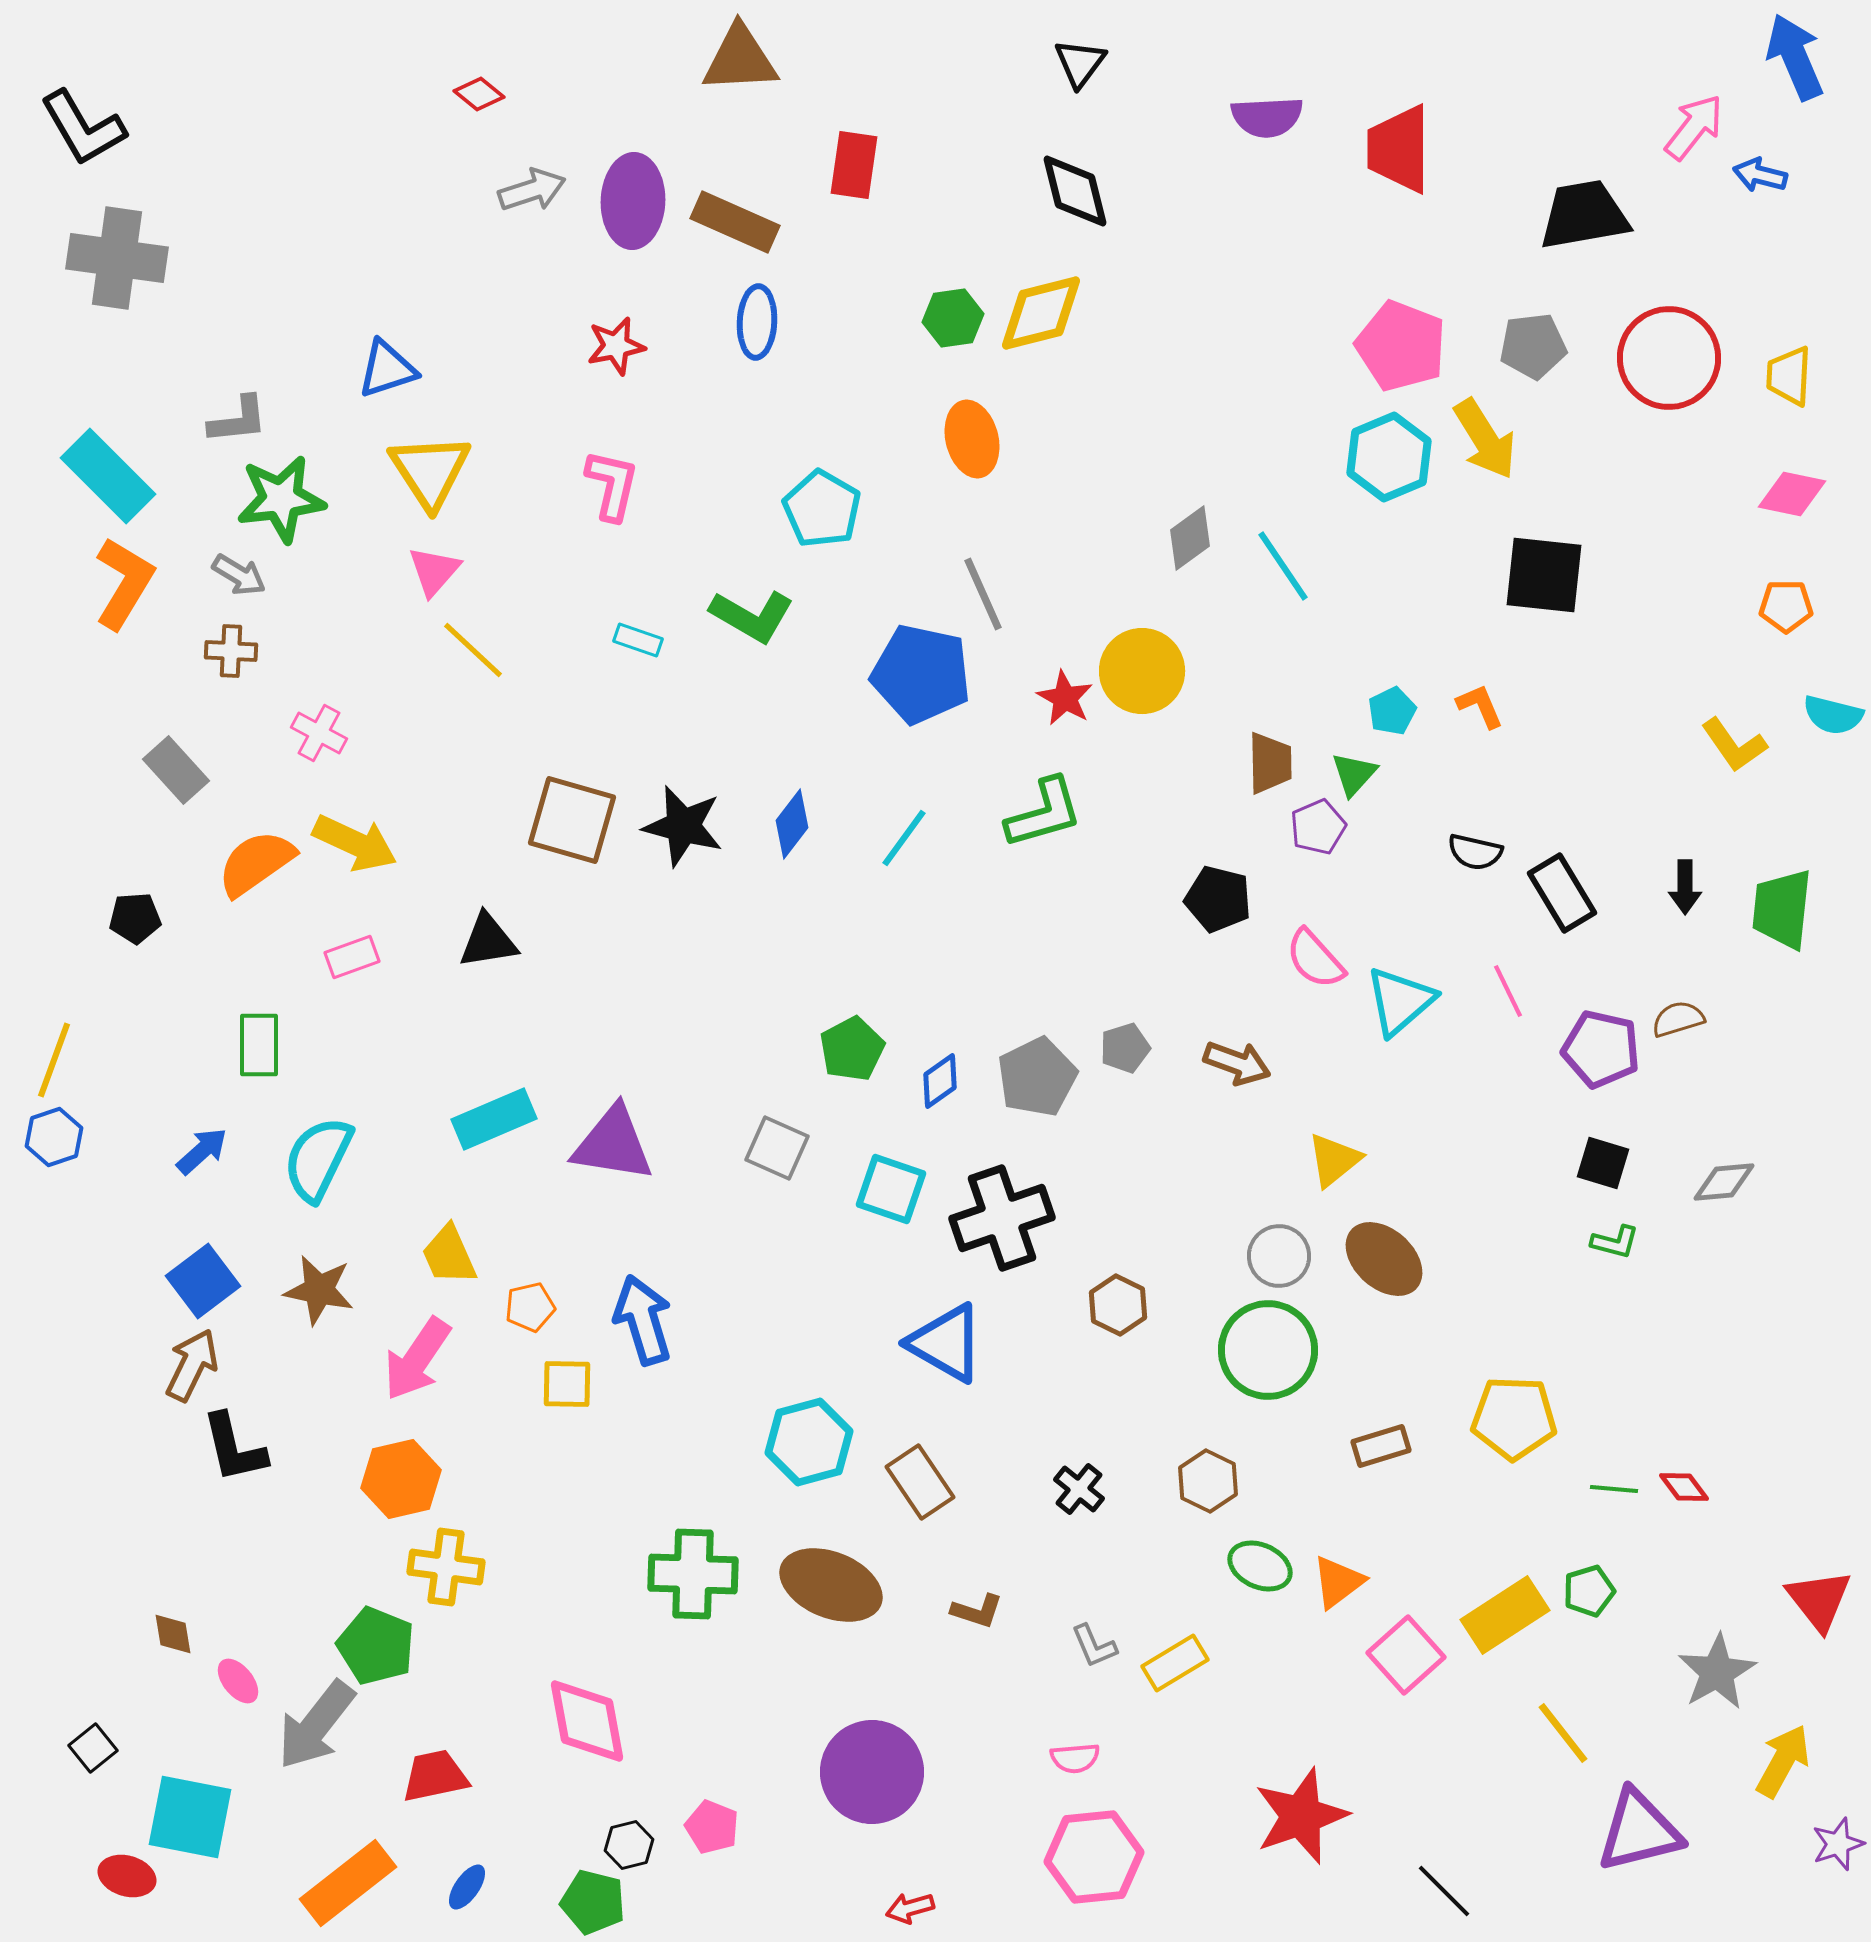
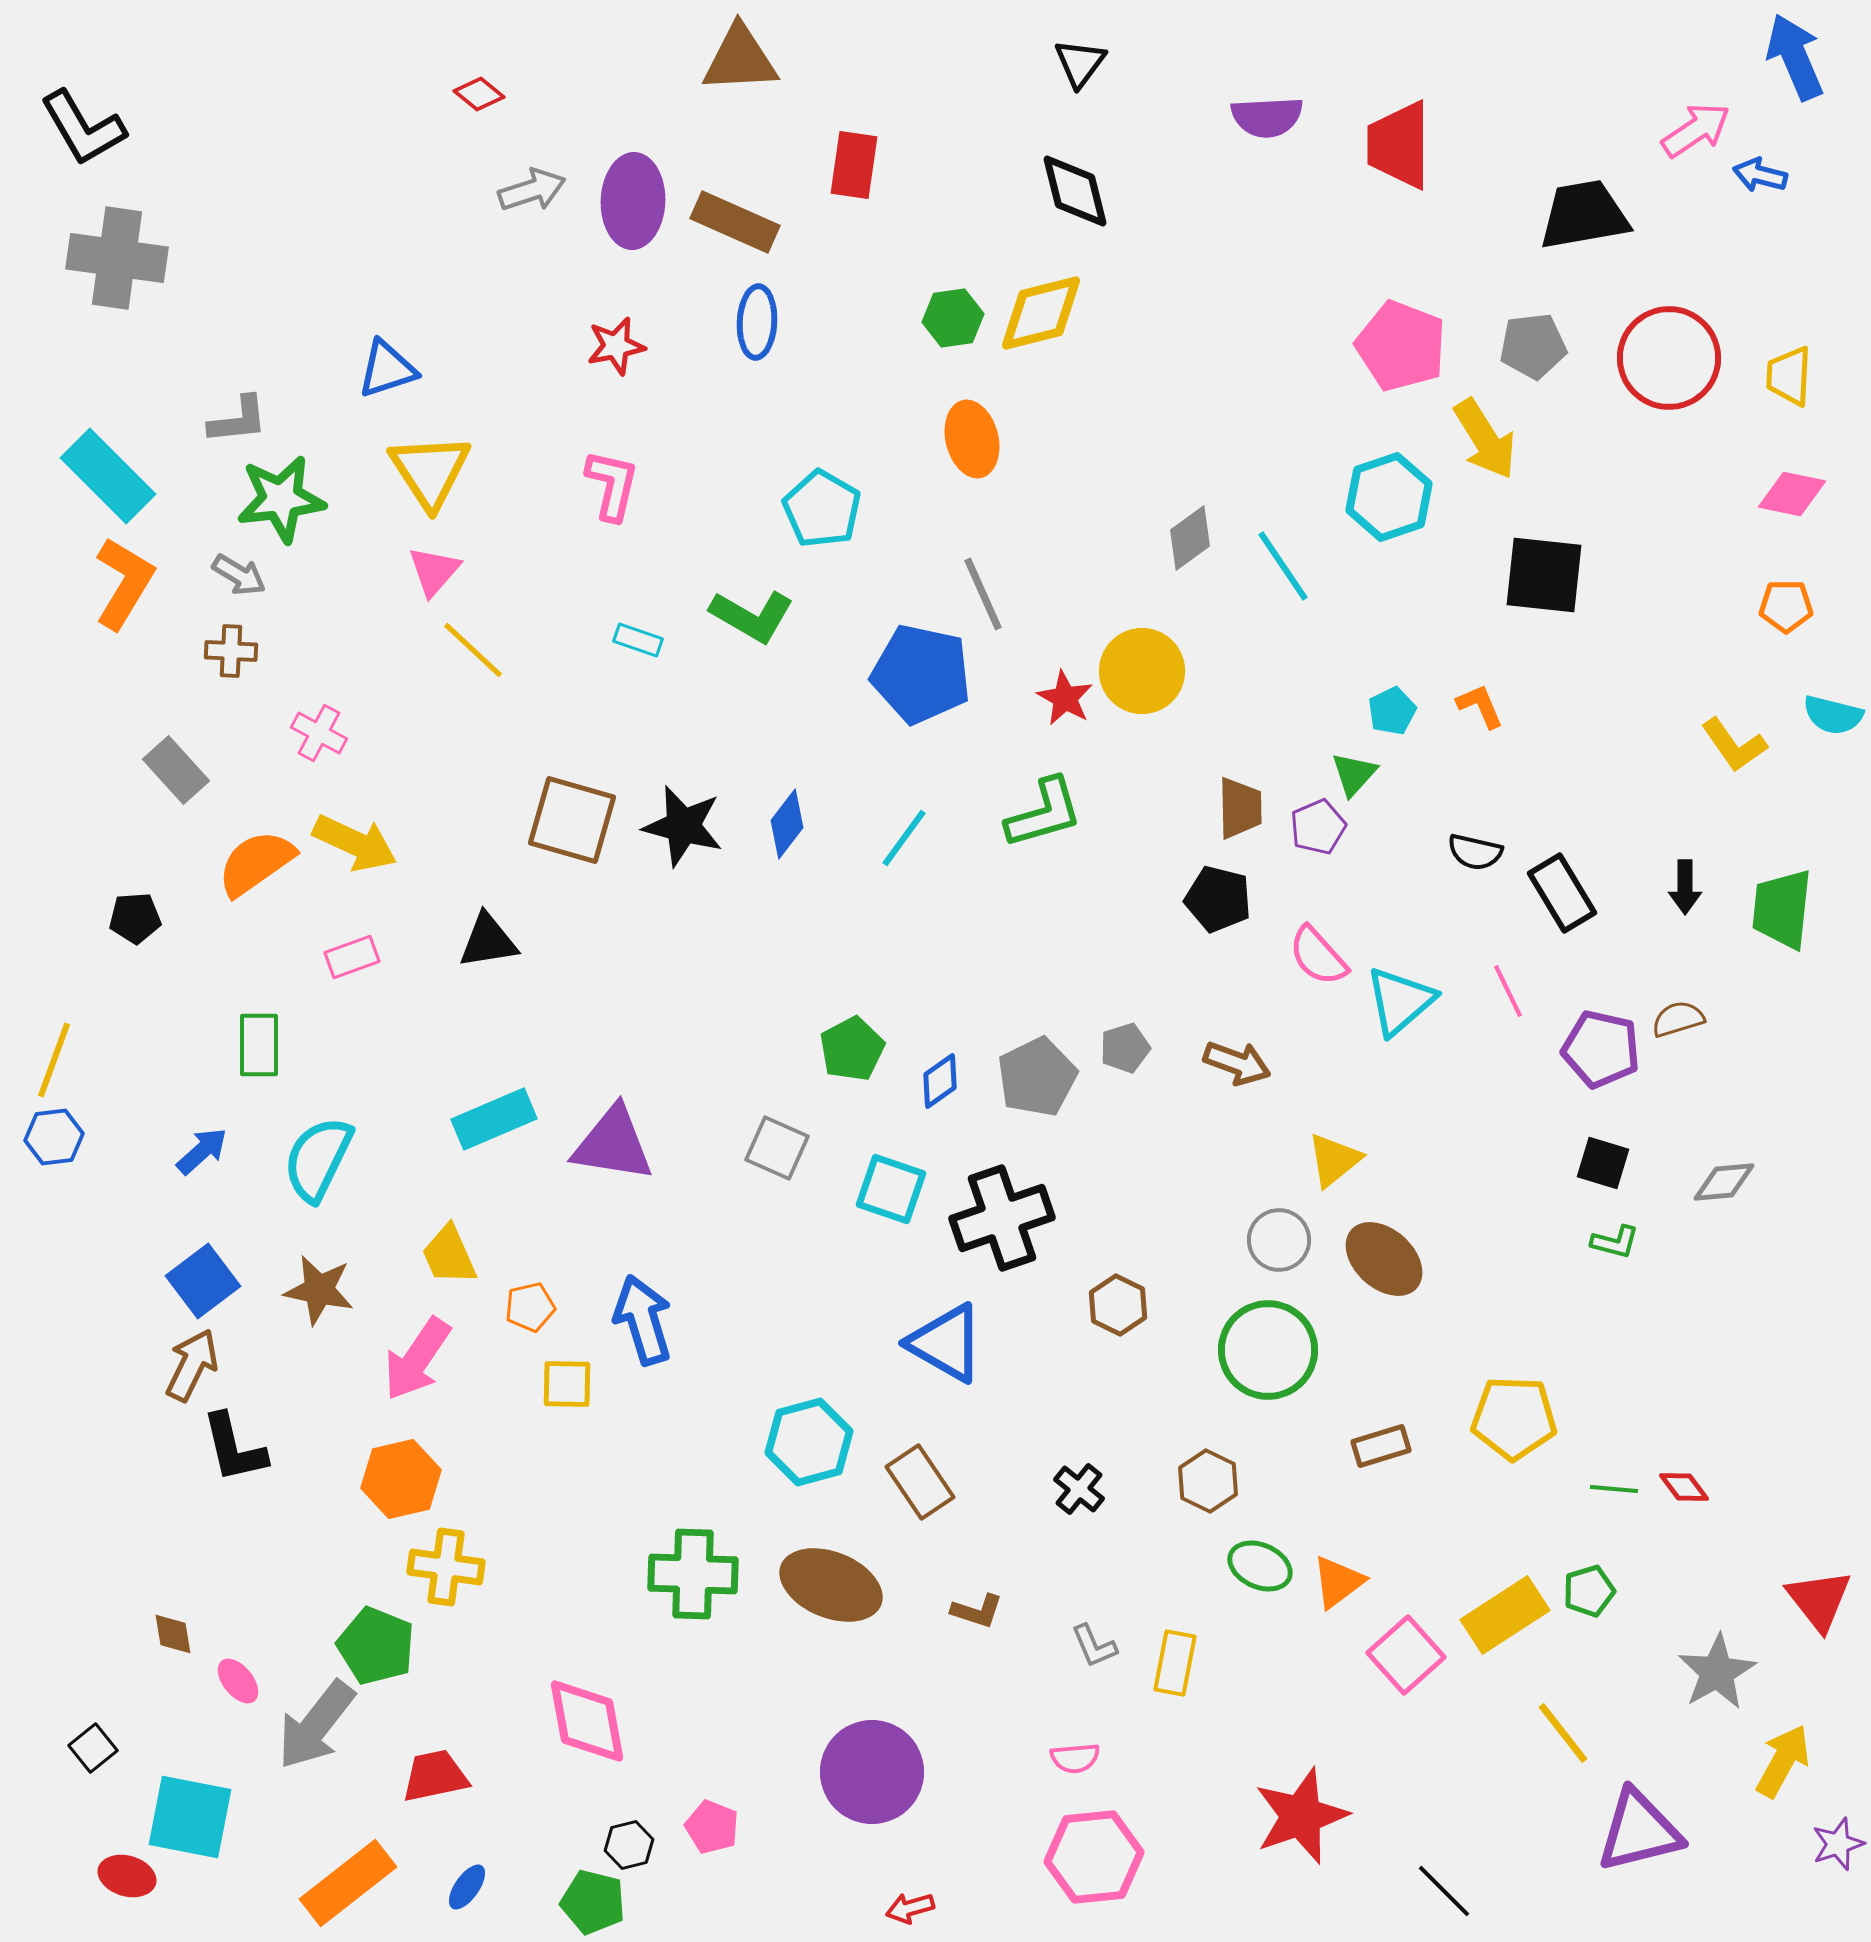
pink arrow at (1694, 127): moved 2 px right, 3 px down; rotated 18 degrees clockwise
red trapezoid at (1399, 149): moved 4 px up
cyan hexagon at (1389, 457): moved 40 px down; rotated 4 degrees clockwise
brown trapezoid at (1270, 763): moved 30 px left, 45 px down
blue diamond at (792, 824): moved 5 px left
pink semicircle at (1315, 959): moved 3 px right, 3 px up
blue hexagon at (54, 1137): rotated 12 degrees clockwise
gray circle at (1279, 1256): moved 16 px up
yellow rectangle at (1175, 1663): rotated 48 degrees counterclockwise
